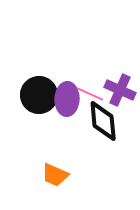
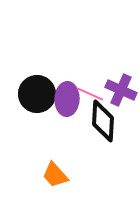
purple cross: moved 1 px right
black circle: moved 2 px left, 1 px up
black diamond: rotated 9 degrees clockwise
orange trapezoid: rotated 24 degrees clockwise
